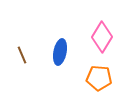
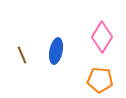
blue ellipse: moved 4 px left, 1 px up
orange pentagon: moved 1 px right, 2 px down
